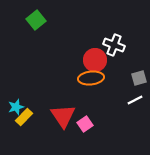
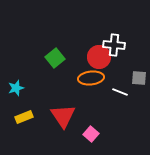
green square: moved 19 px right, 38 px down
white cross: rotated 15 degrees counterclockwise
red circle: moved 4 px right, 3 px up
gray square: rotated 21 degrees clockwise
white line: moved 15 px left, 8 px up; rotated 49 degrees clockwise
cyan star: moved 19 px up
yellow rectangle: rotated 24 degrees clockwise
pink square: moved 6 px right, 10 px down; rotated 14 degrees counterclockwise
